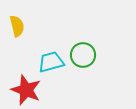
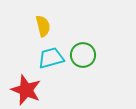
yellow semicircle: moved 26 px right
cyan trapezoid: moved 4 px up
